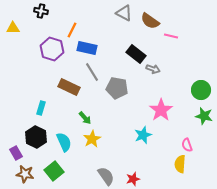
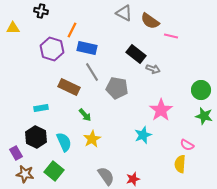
cyan rectangle: rotated 64 degrees clockwise
green arrow: moved 3 px up
pink semicircle: rotated 40 degrees counterclockwise
green square: rotated 12 degrees counterclockwise
